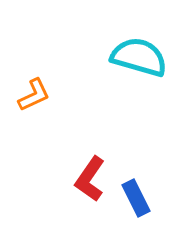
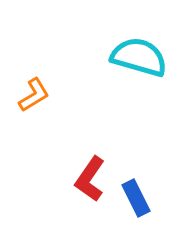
orange L-shape: rotated 6 degrees counterclockwise
